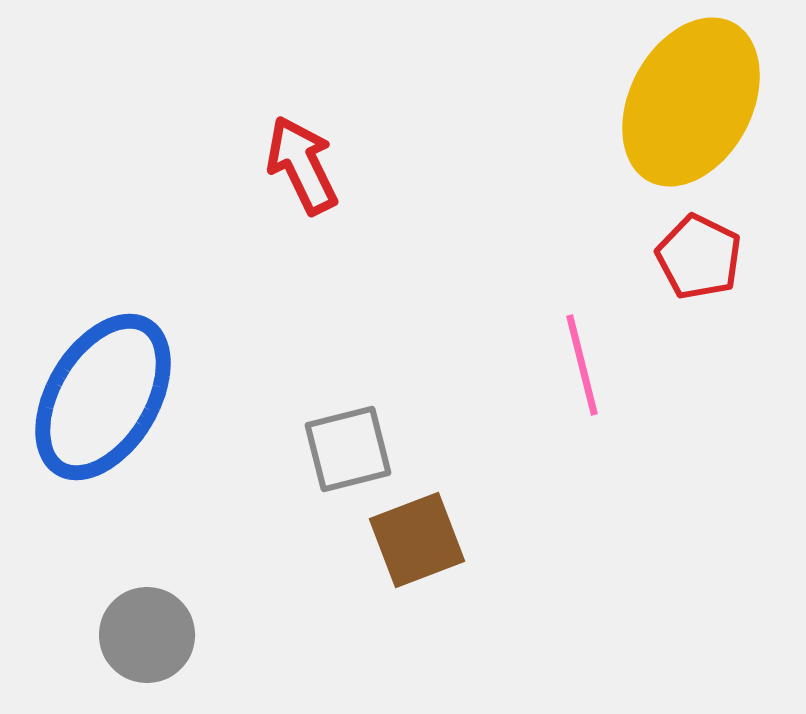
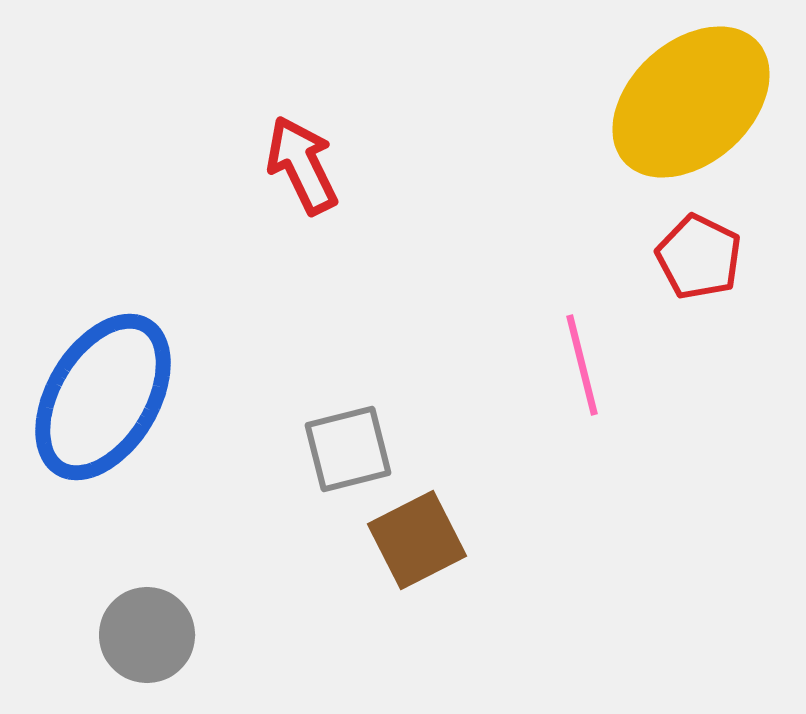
yellow ellipse: rotated 20 degrees clockwise
brown square: rotated 6 degrees counterclockwise
